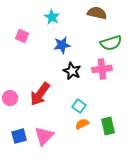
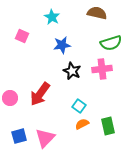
pink triangle: moved 1 px right, 2 px down
